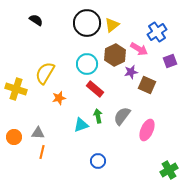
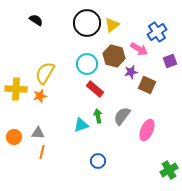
brown hexagon: moved 1 px left, 1 px down; rotated 20 degrees counterclockwise
yellow cross: rotated 15 degrees counterclockwise
orange star: moved 19 px left, 2 px up
